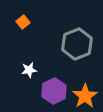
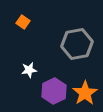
orange square: rotated 16 degrees counterclockwise
gray hexagon: rotated 12 degrees clockwise
orange star: moved 3 px up
